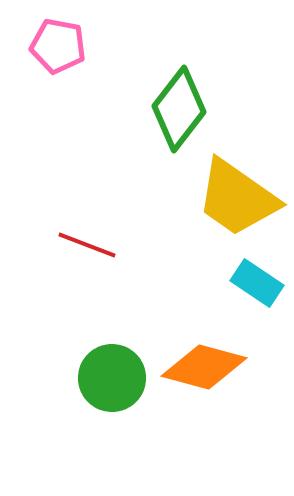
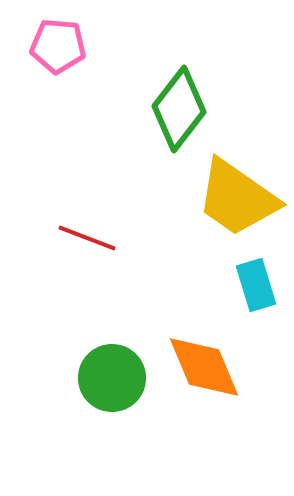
pink pentagon: rotated 6 degrees counterclockwise
red line: moved 7 px up
cyan rectangle: moved 1 px left, 2 px down; rotated 39 degrees clockwise
orange diamond: rotated 52 degrees clockwise
